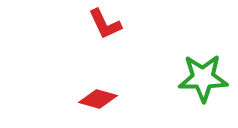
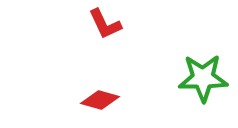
red diamond: moved 2 px right, 1 px down
